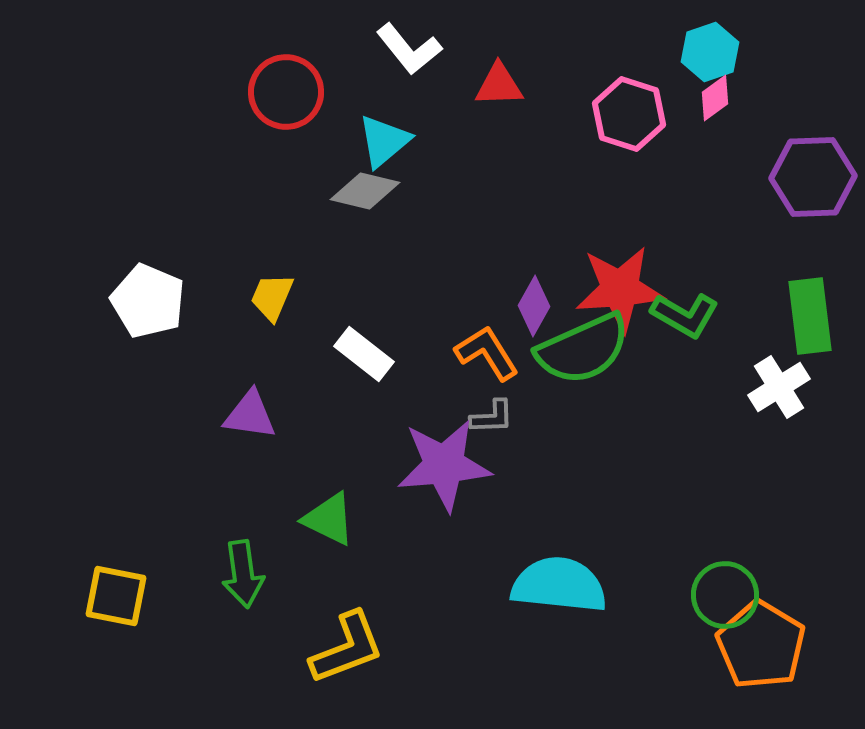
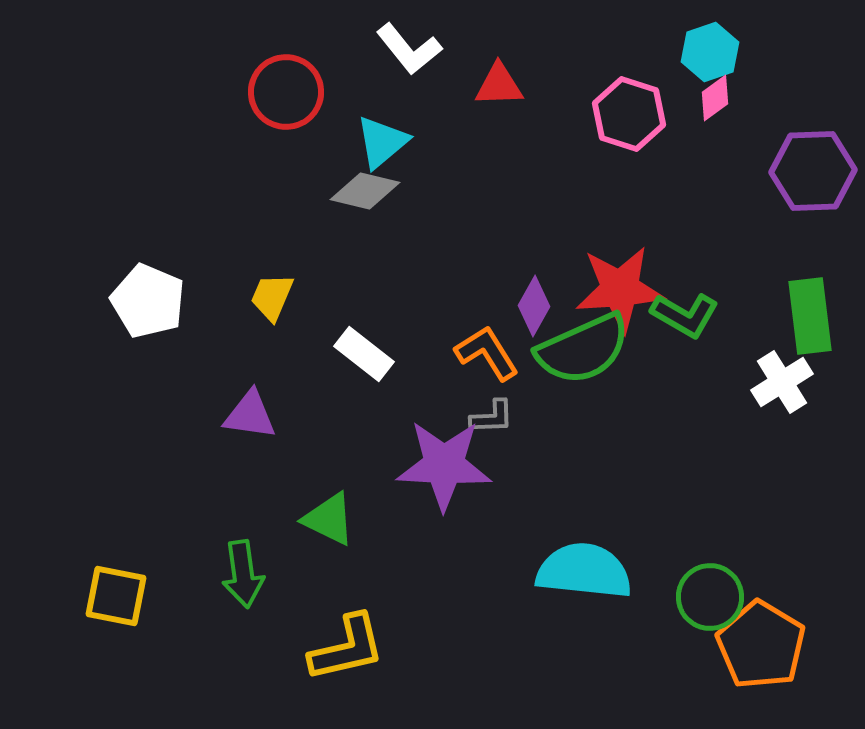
cyan triangle: moved 2 px left, 1 px down
purple hexagon: moved 6 px up
white cross: moved 3 px right, 5 px up
purple star: rotated 8 degrees clockwise
cyan semicircle: moved 25 px right, 14 px up
green circle: moved 15 px left, 2 px down
yellow L-shape: rotated 8 degrees clockwise
